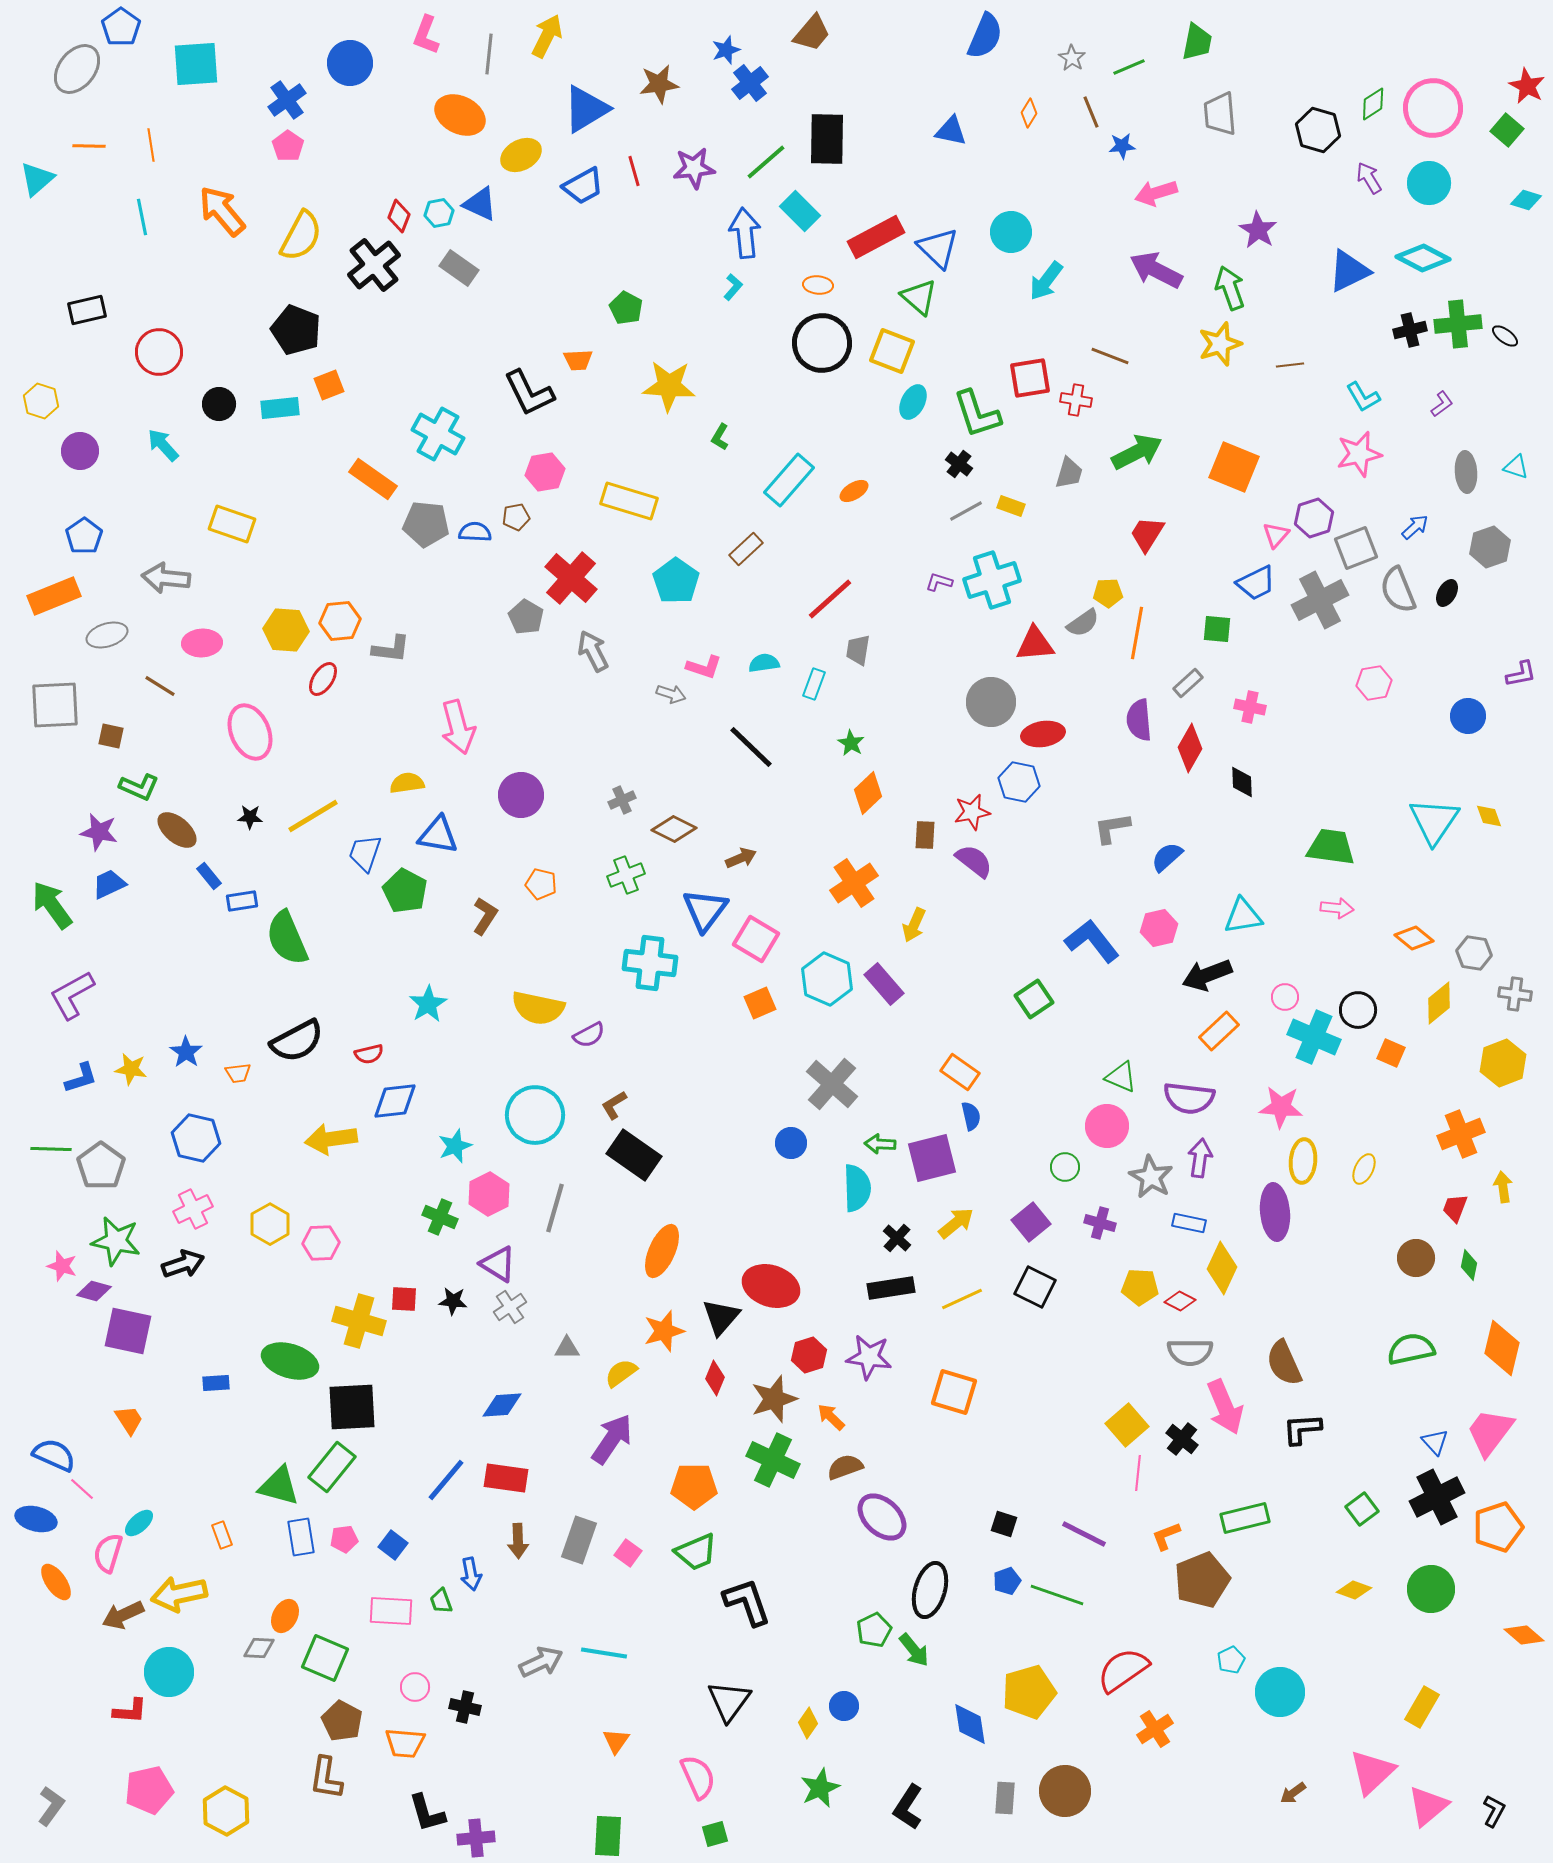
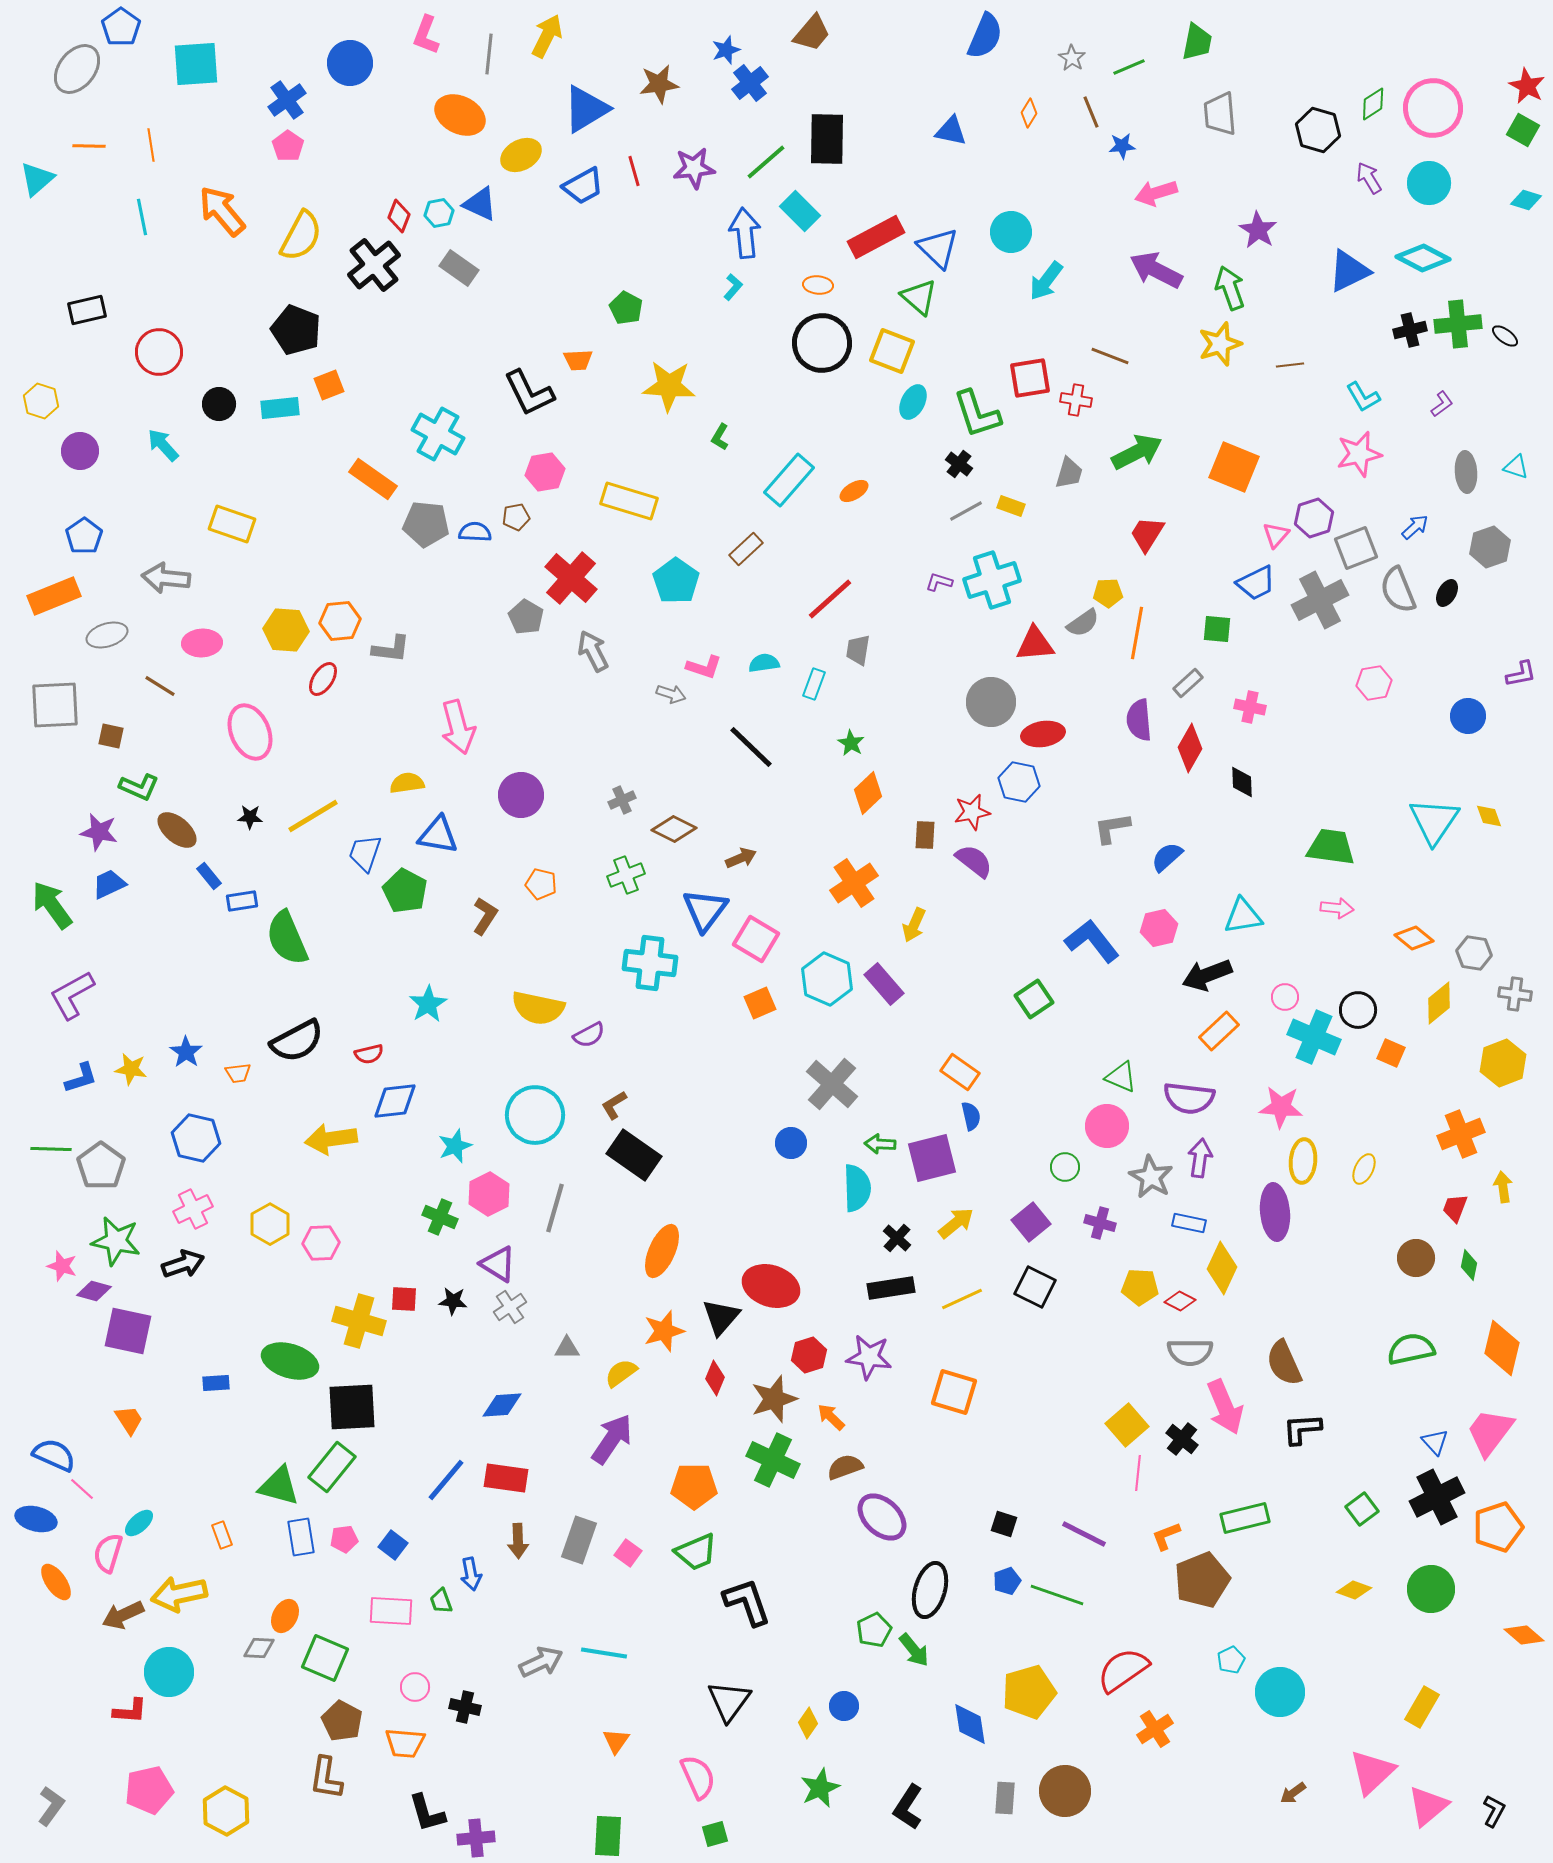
green square at (1507, 130): moved 16 px right; rotated 12 degrees counterclockwise
